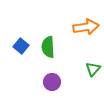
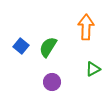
orange arrow: rotated 80 degrees counterclockwise
green semicircle: rotated 35 degrees clockwise
green triangle: rotated 21 degrees clockwise
